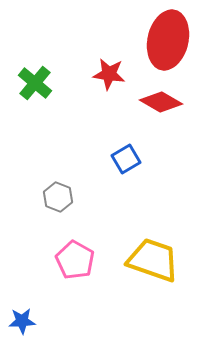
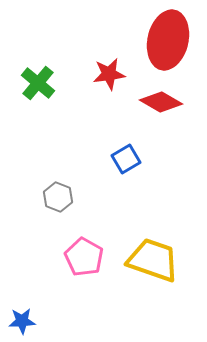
red star: rotated 16 degrees counterclockwise
green cross: moved 3 px right
pink pentagon: moved 9 px right, 3 px up
